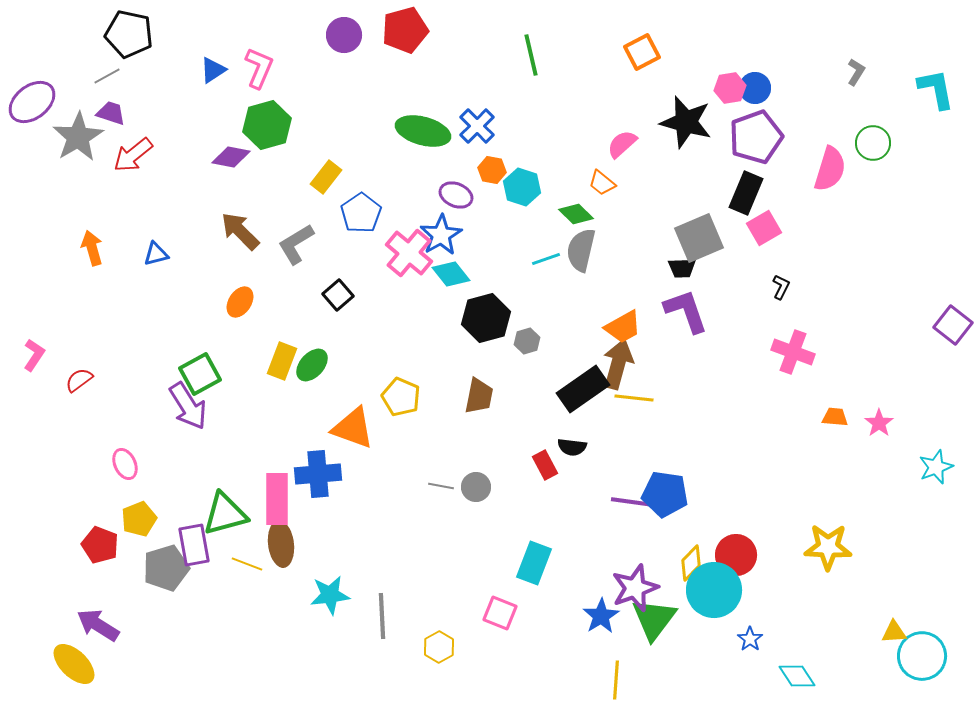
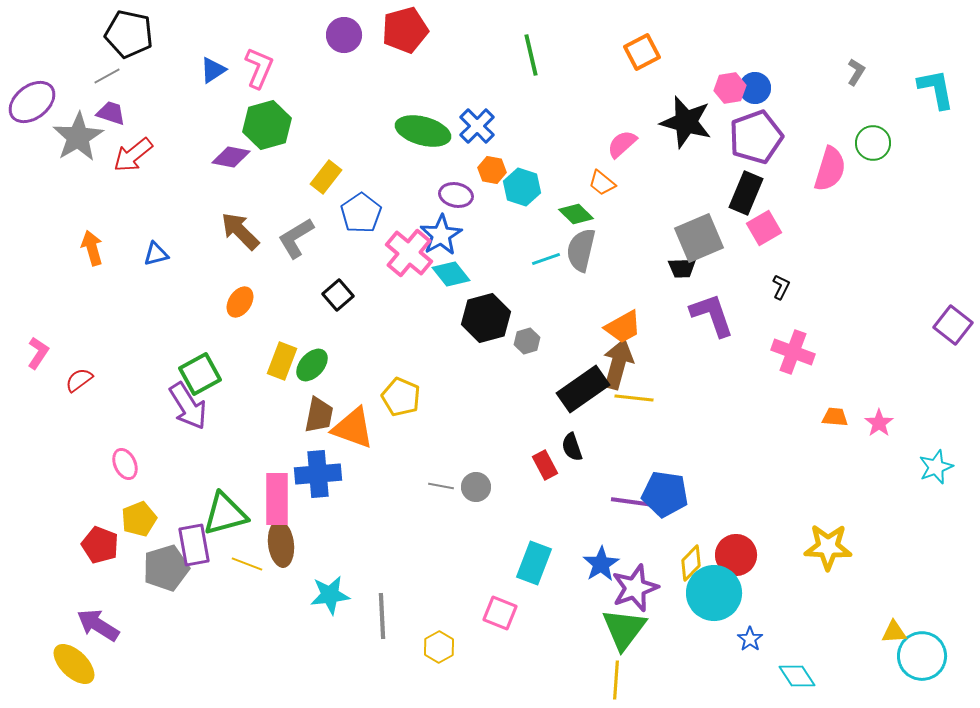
purple ellipse at (456, 195): rotated 12 degrees counterclockwise
gray L-shape at (296, 244): moved 6 px up
purple L-shape at (686, 311): moved 26 px right, 4 px down
pink L-shape at (34, 355): moved 4 px right, 2 px up
brown trapezoid at (479, 396): moved 160 px left, 19 px down
black semicircle at (572, 447): rotated 64 degrees clockwise
cyan circle at (714, 590): moved 3 px down
blue star at (601, 616): moved 52 px up
green triangle at (654, 619): moved 30 px left, 10 px down
